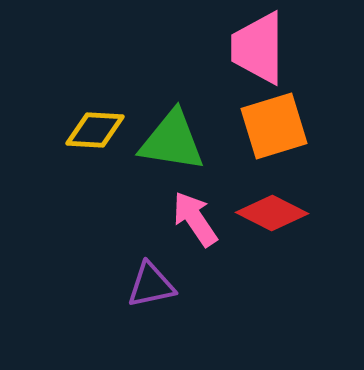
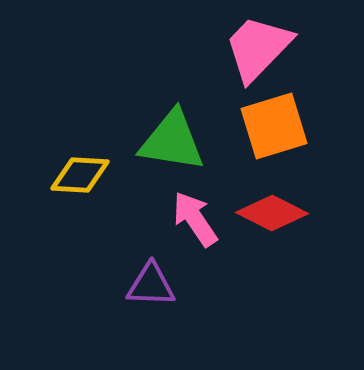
pink trapezoid: rotated 44 degrees clockwise
yellow diamond: moved 15 px left, 45 px down
purple triangle: rotated 14 degrees clockwise
